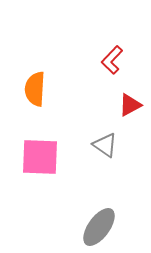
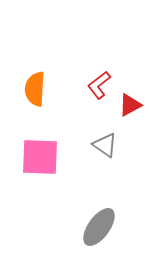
red L-shape: moved 13 px left, 25 px down; rotated 8 degrees clockwise
